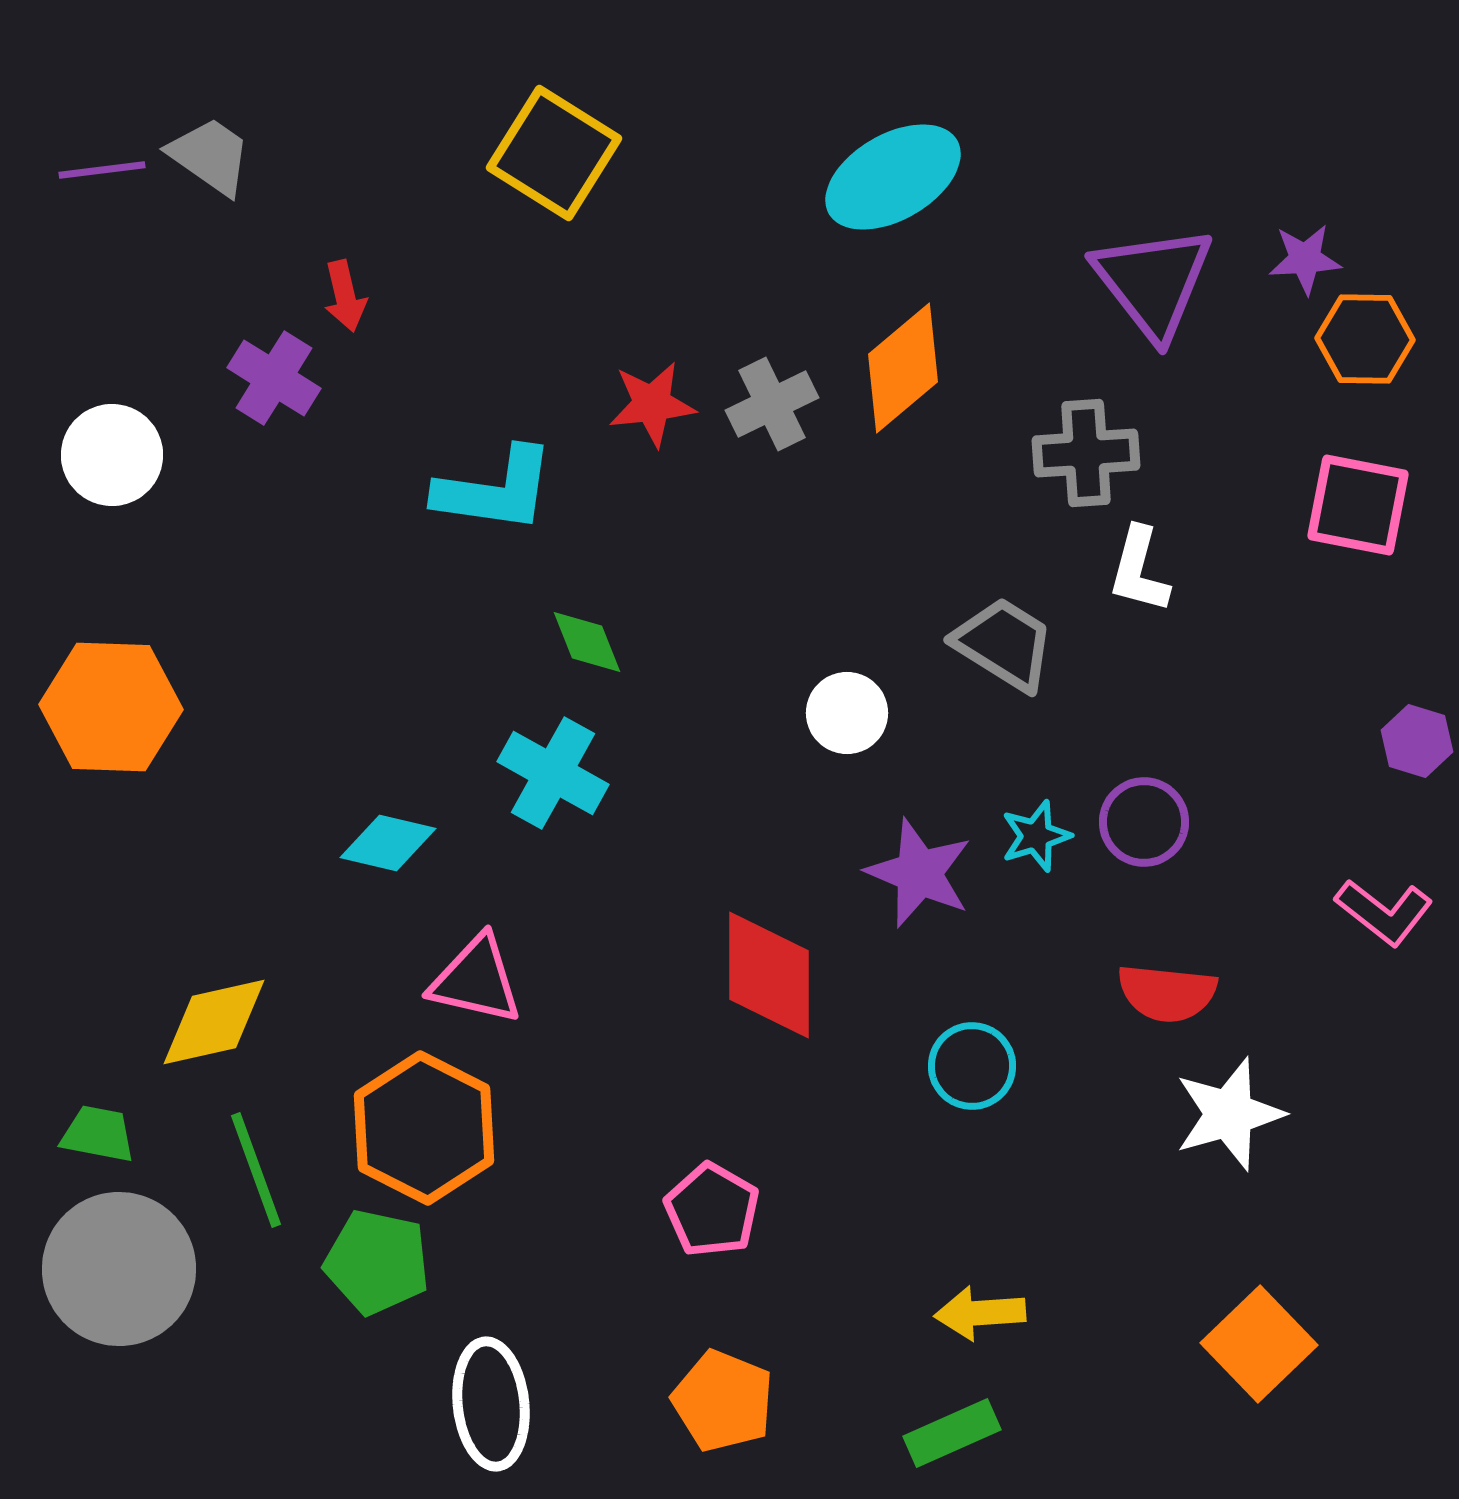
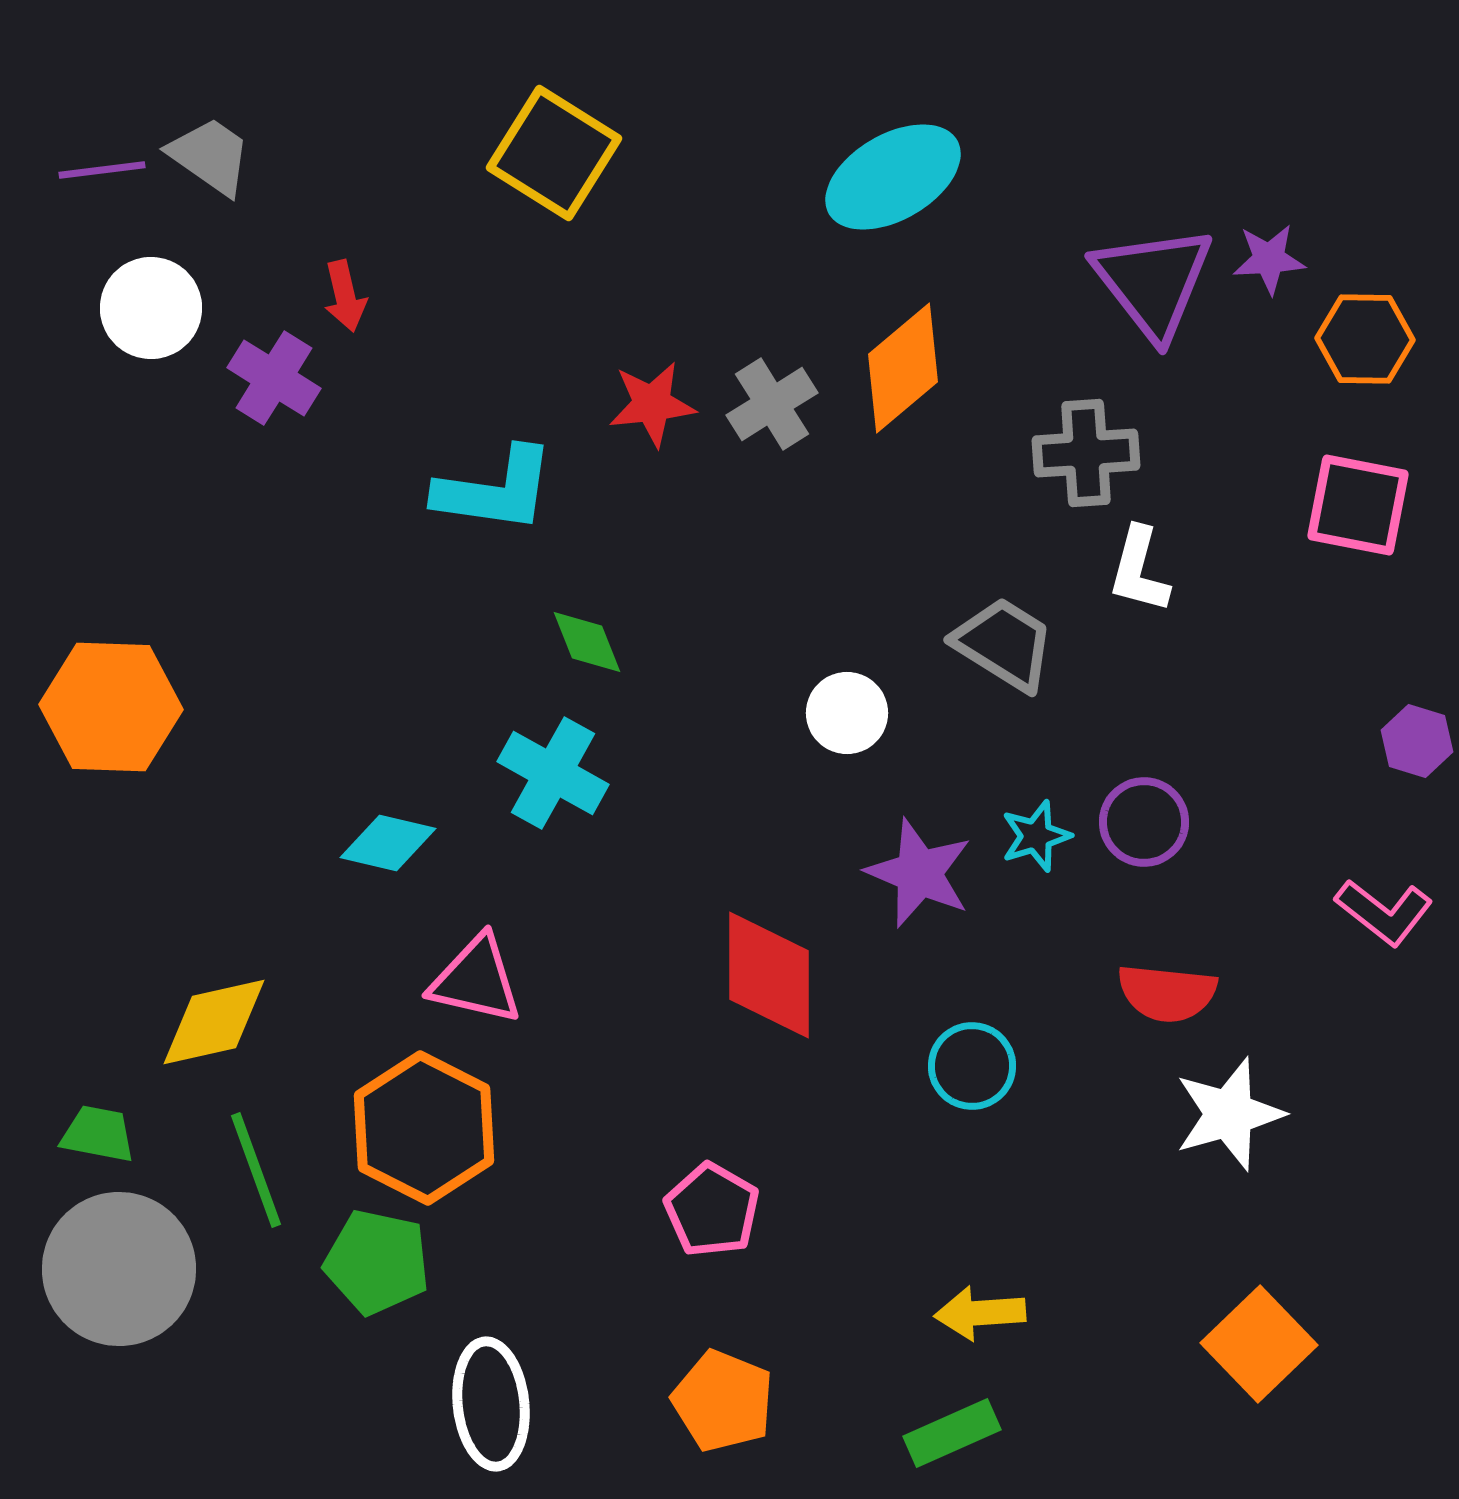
purple star at (1305, 259): moved 36 px left
gray cross at (772, 404): rotated 6 degrees counterclockwise
white circle at (112, 455): moved 39 px right, 147 px up
